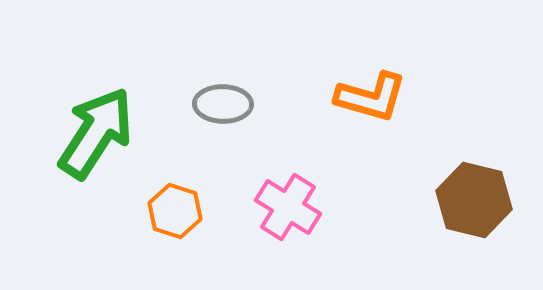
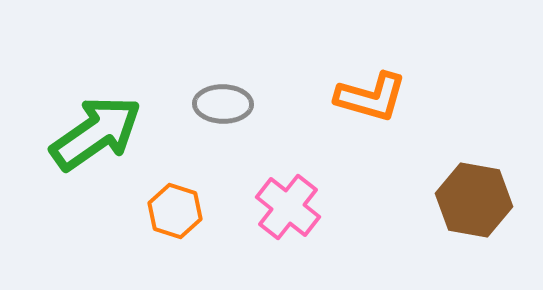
green arrow: rotated 22 degrees clockwise
brown hexagon: rotated 4 degrees counterclockwise
pink cross: rotated 6 degrees clockwise
